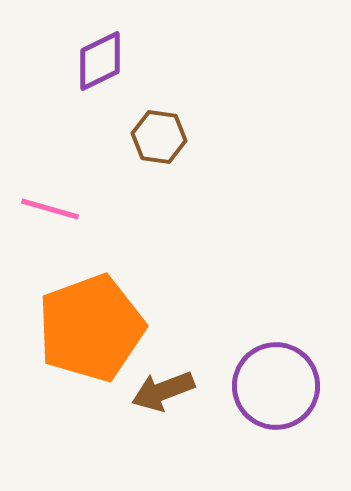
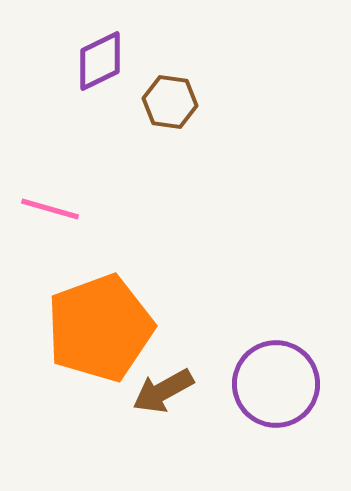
brown hexagon: moved 11 px right, 35 px up
orange pentagon: moved 9 px right
purple circle: moved 2 px up
brown arrow: rotated 8 degrees counterclockwise
